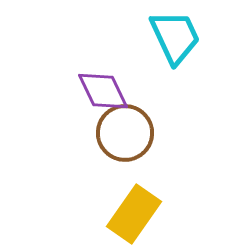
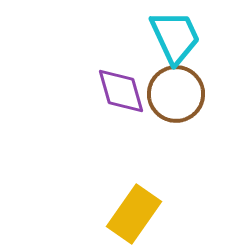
purple diamond: moved 18 px right; rotated 10 degrees clockwise
brown circle: moved 51 px right, 39 px up
